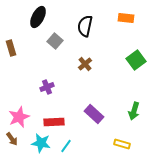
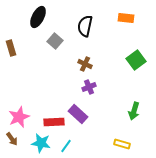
brown cross: rotated 24 degrees counterclockwise
purple cross: moved 42 px right
purple rectangle: moved 16 px left
